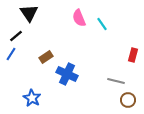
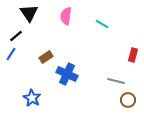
pink semicircle: moved 13 px left, 2 px up; rotated 30 degrees clockwise
cyan line: rotated 24 degrees counterclockwise
